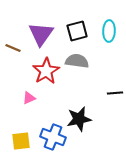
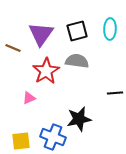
cyan ellipse: moved 1 px right, 2 px up
